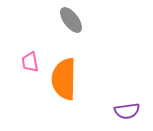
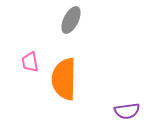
gray ellipse: rotated 64 degrees clockwise
